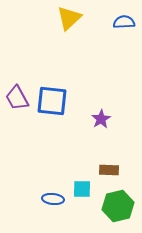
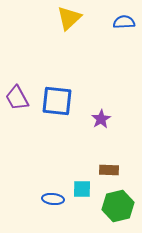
blue square: moved 5 px right
